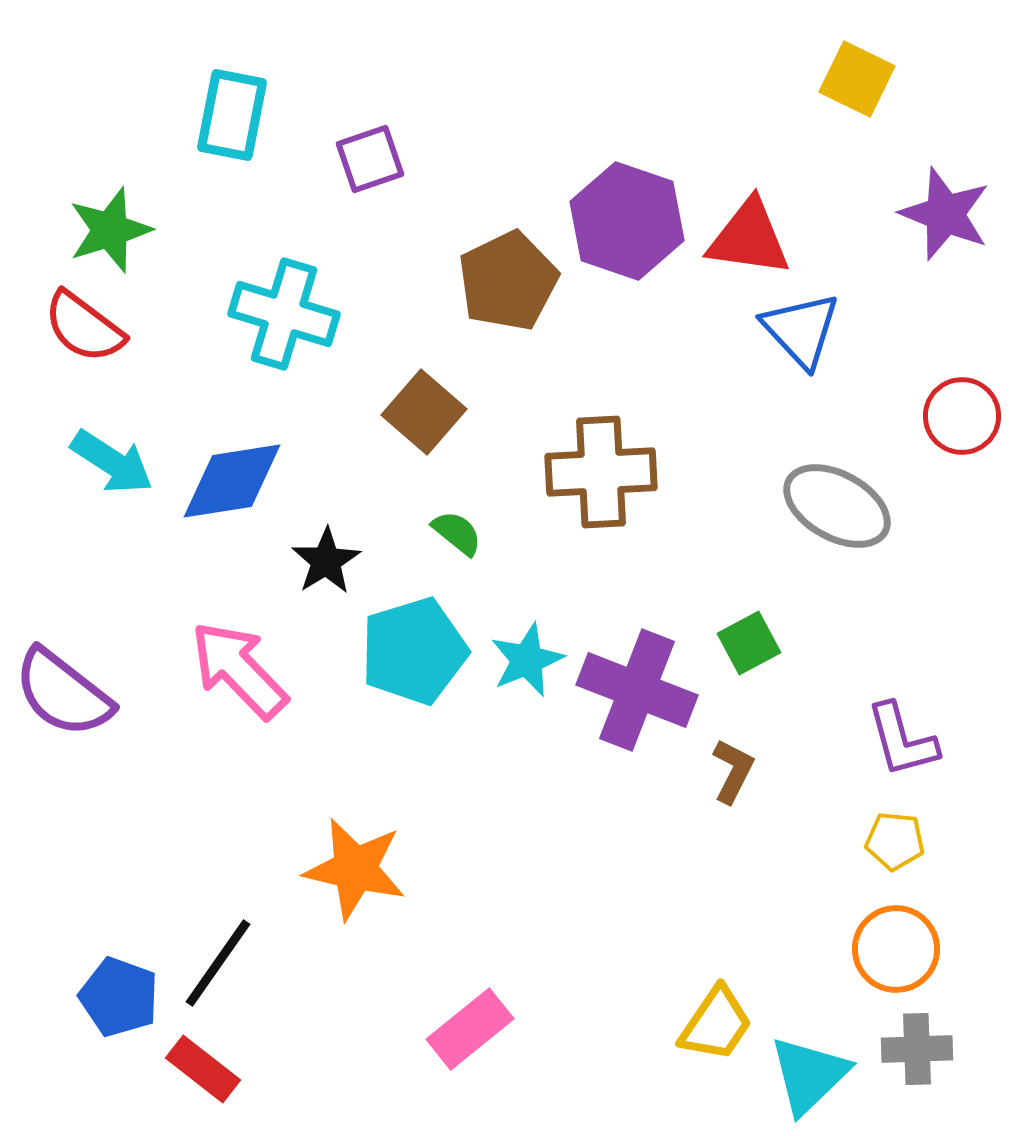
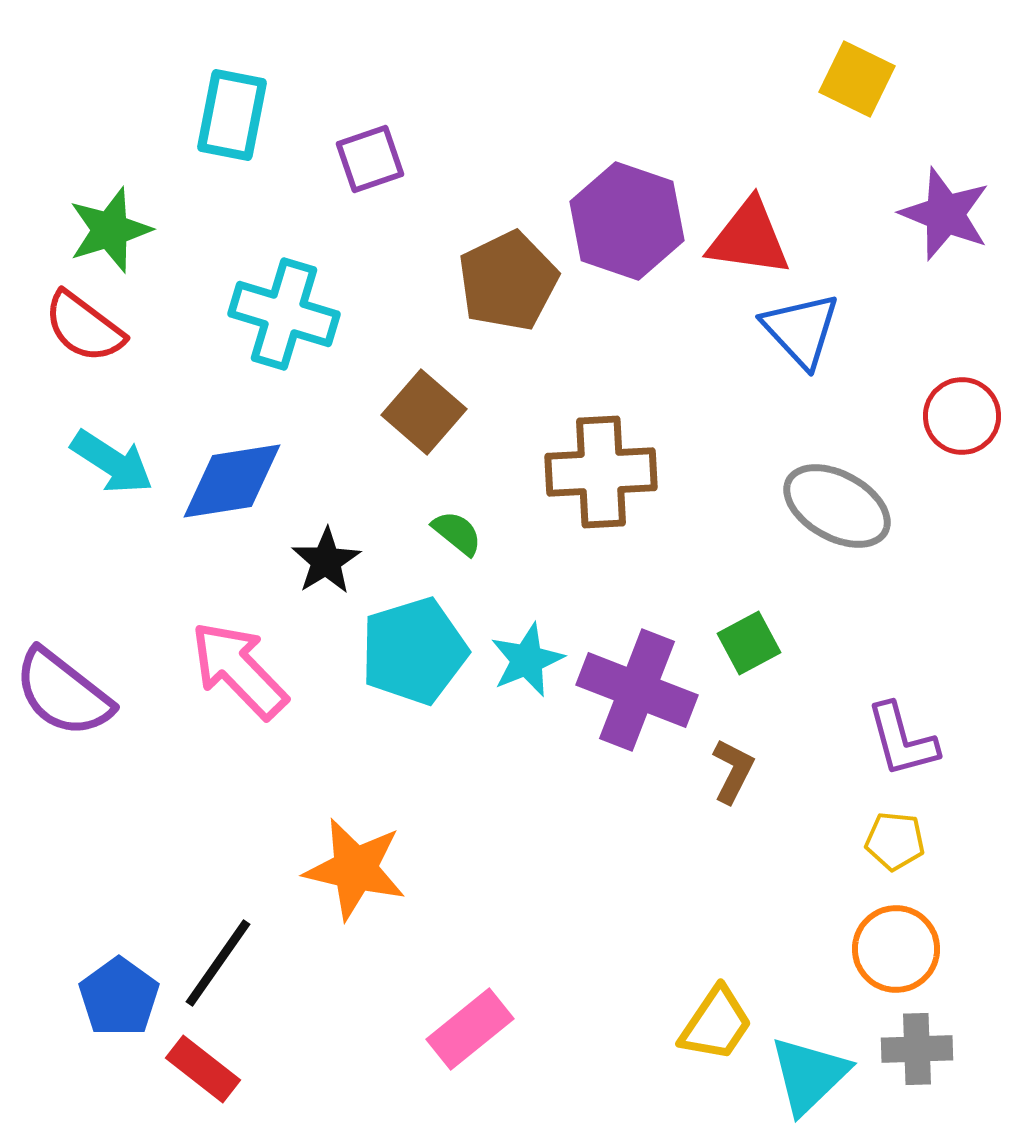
blue pentagon: rotated 16 degrees clockwise
